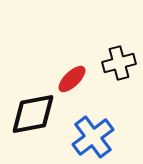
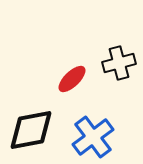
black diamond: moved 2 px left, 16 px down
